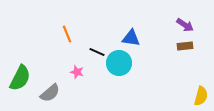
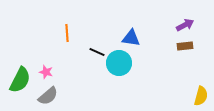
purple arrow: rotated 60 degrees counterclockwise
orange line: moved 1 px up; rotated 18 degrees clockwise
pink star: moved 31 px left
green semicircle: moved 2 px down
gray semicircle: moved 2 px left, 3 px down
